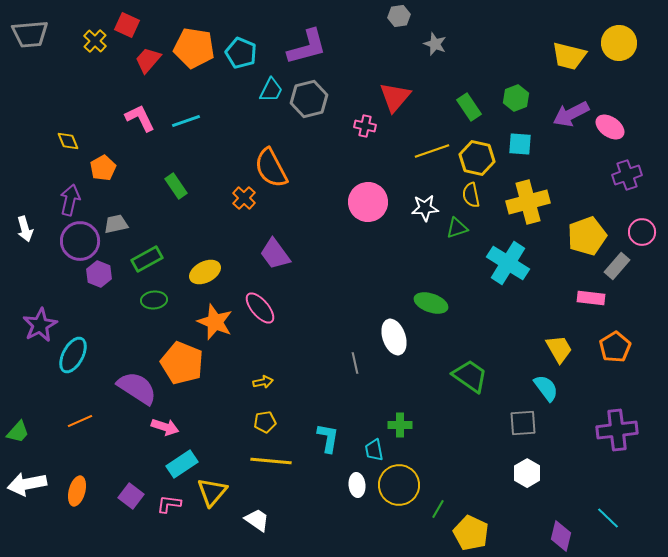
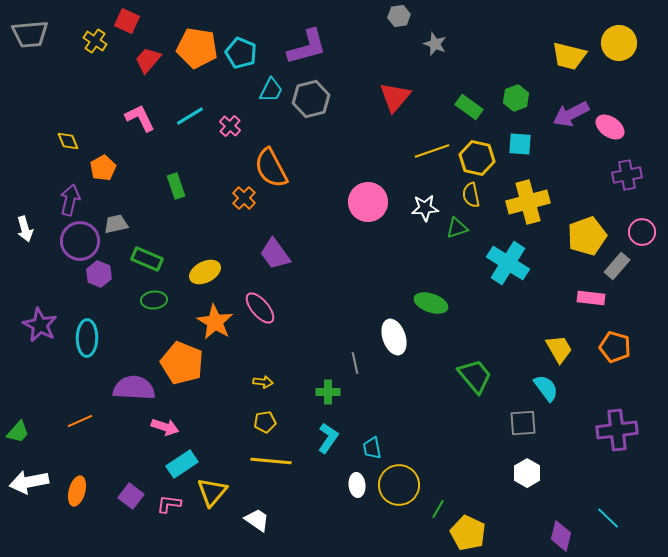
red square at (127, 25): moved 4 px up
yellow cross at (95, 41): rotated 10 degrees counterclockwise
orange pentagon at (194, 48): moved 3 px right
gray hexagon at (309, 99): moved 2 px right
green rectangle at (469, 107): rotated 20 degrees counterclockwise
cyan line at (186, 121): moved 4 px right, 5 px up; rotated 12 degrees counterclockwise
pink cross at (365, 126): moved 135 px left; rotated 30 degrees clockwise
purple cross at (627, 175): rotated 8 degrees clockwise
green rectangle at (176, 186): rotated 15 degrees clockwise
green rectangle at (147, 259): rotated 52 degrees clockwise
orange star at (215, 322): rotated 9 degrees clockwise
purple star at (40, 325): rotated 16 degrees counterclockwise
orange pentagon at (615, 347): rotated 24 degrees counterclockwise
cyan ellipse at (73, 355): moved 14 px right, 17 px up; rotated 27 degrees counterclockwise
green trapezoid at (470, 376): moved 5 px right; rotated 15 degrees clockwise
yellow arrow at (263, 382): rotated 18 degrees clockwise
purple semicircle at (137, 388): moved 3 px left; rotated 30 degrees counterclockwise
green cross at (400, 425): moved 72 px left, 33 px up
cyan L-shape at (328, 438): rotated 24 degrees clockwise
cyan trapezoid at (374, 450): moved 2 px left, 2 px up
white arrow at (27, 484): moved 2 px right, 2 px up
yellow pentagon at (471, 533): moved 3 px left
